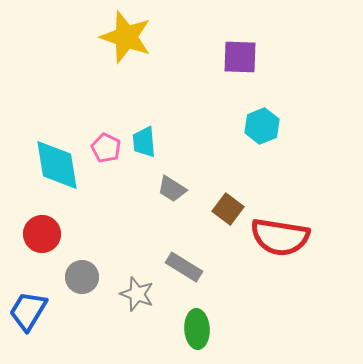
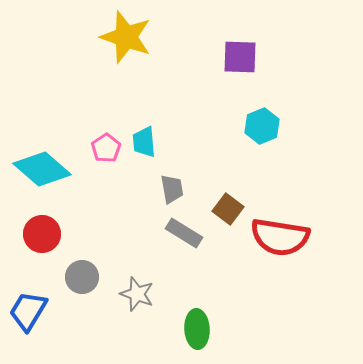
pink pentagon: rotated 12 degrees clockwise
cyan diamond: moved 15 px left, 4 px down; rotated 40 degrees counterclockwise
gray trapezoid: rotated 132 degrees counterclockwise
gray rectangle: moved 34 px up
